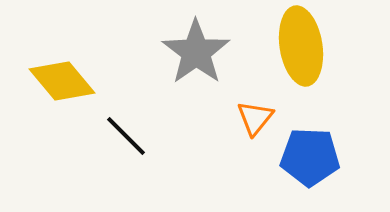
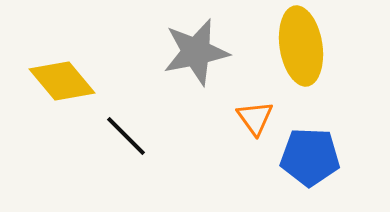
gray star: rotated 24 degrees clockwise
orange triangle: rotated 15 degrees counterclockwise
